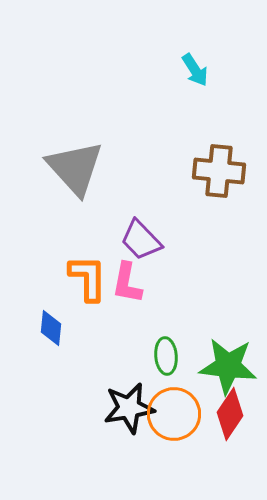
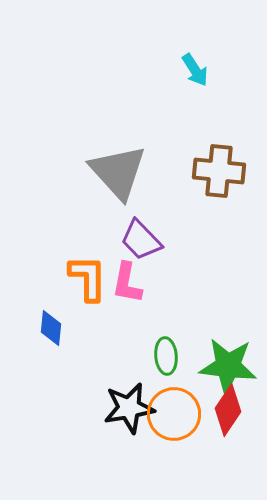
gray triangle: moved 43 px right, 4 px down
red diamond: moved 2 px left, 4 px up
